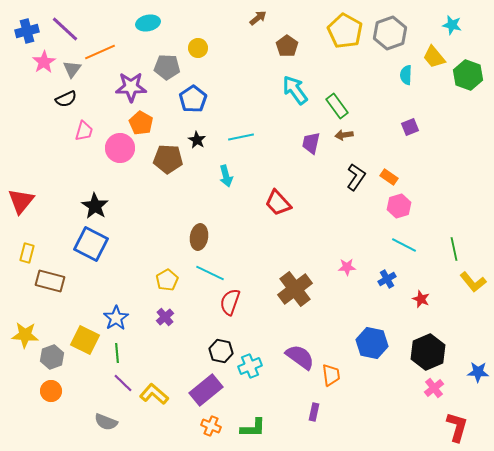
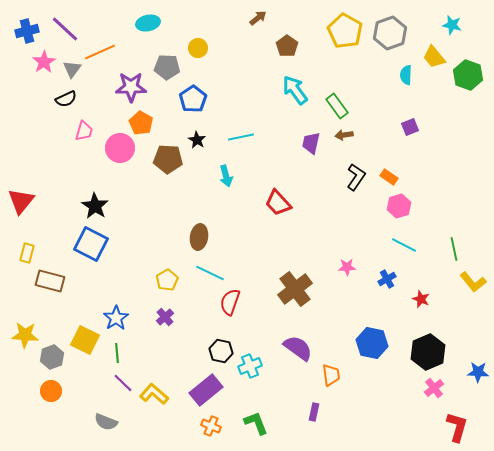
purple semicircle at (300, 357): moved 2 px left, 9 px up
green L-shape at (253, 428): moved 3 px right, 5 px up; rotated 112 degrees counterclockwise
